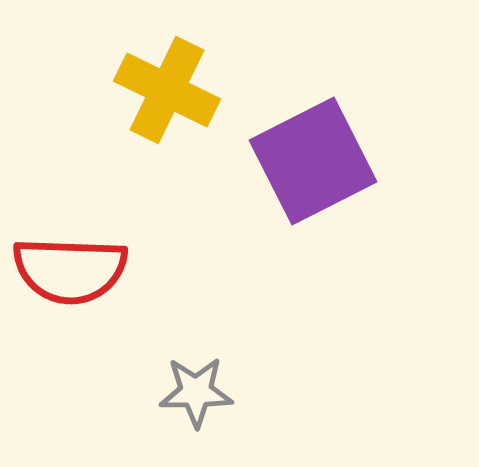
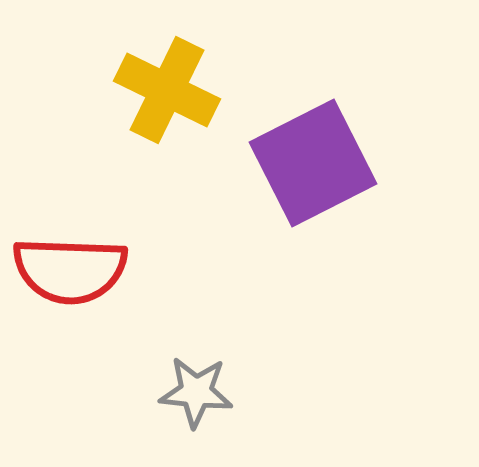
purple square: moved 2 px down
gray star: rotated 6 degrees clockwise
